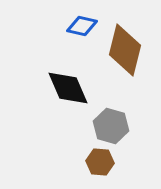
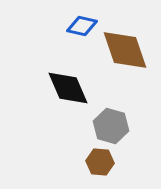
brown diamond: rotated 33 degrees counterclockwise
